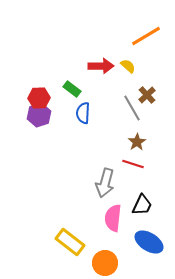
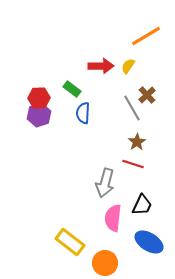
yellow semicircle: rotated 98 degrees counterclockwise
